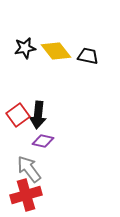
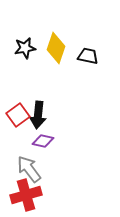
yellow diamond: moved 3 px up; rotated 56 degrees clockwise
